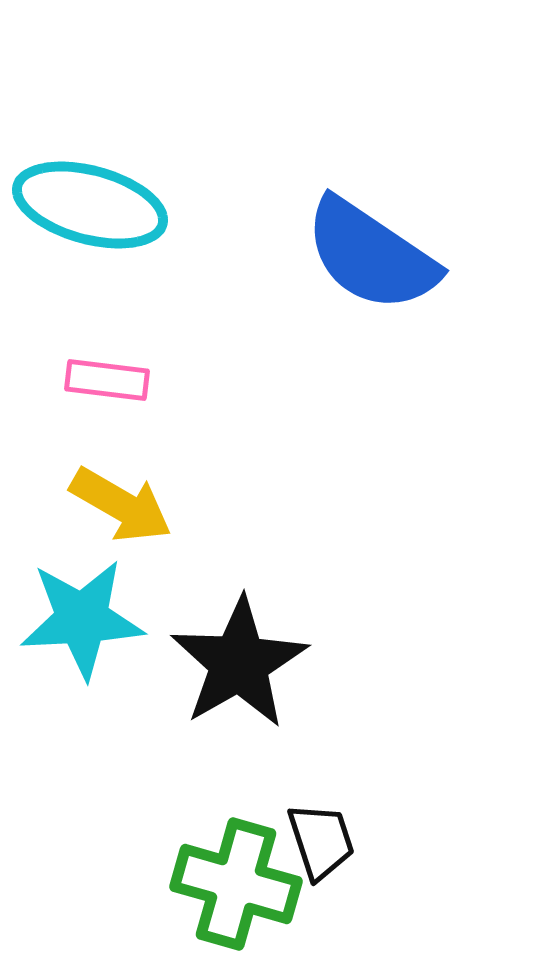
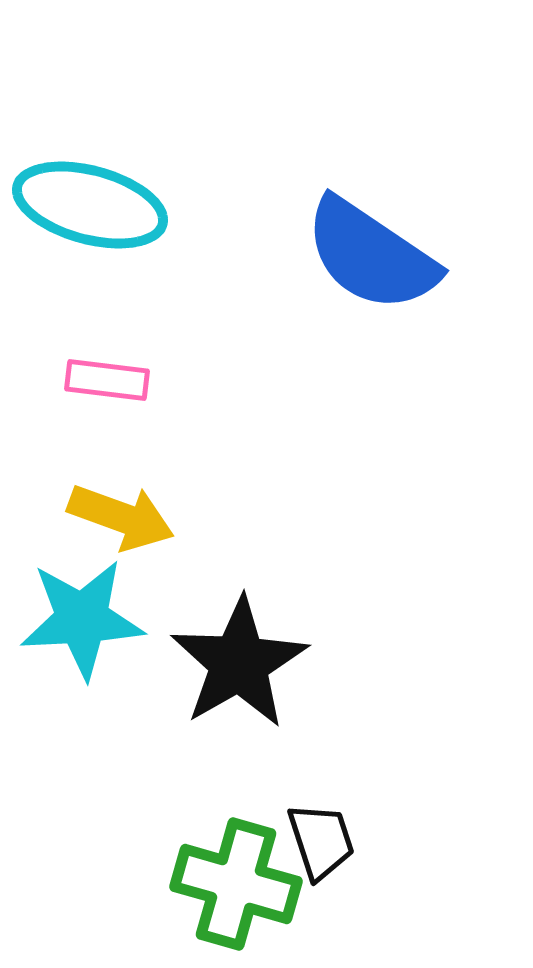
yellow arrow: moved 12 px down; rotated 10 degrees counterclockwise
